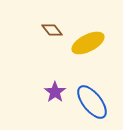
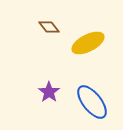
brown diamond: moved 3 px left, 3 px up
purple star: moved 6 px left
